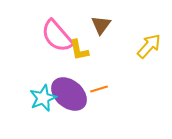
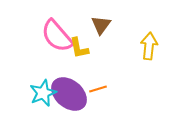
yellow arrow: rotated 36 degrees counterclockwise
yellow L-shape: moved 2 px up
orange line: moved 1 px left
cyan star: moved 5 px up
